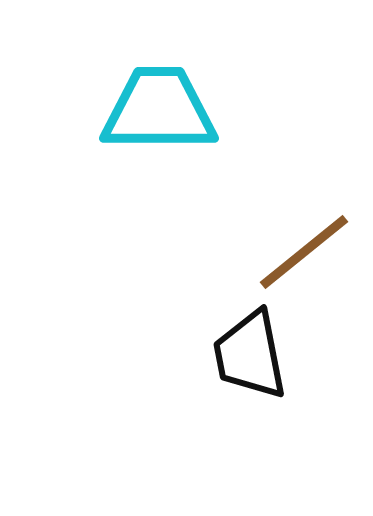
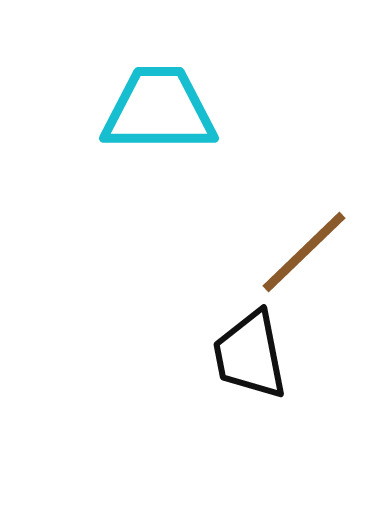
brown line: rotated 5 degrees counterclockwise
